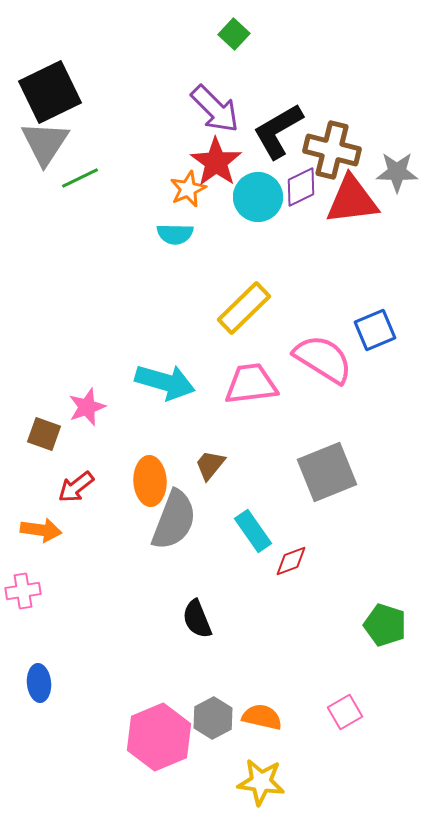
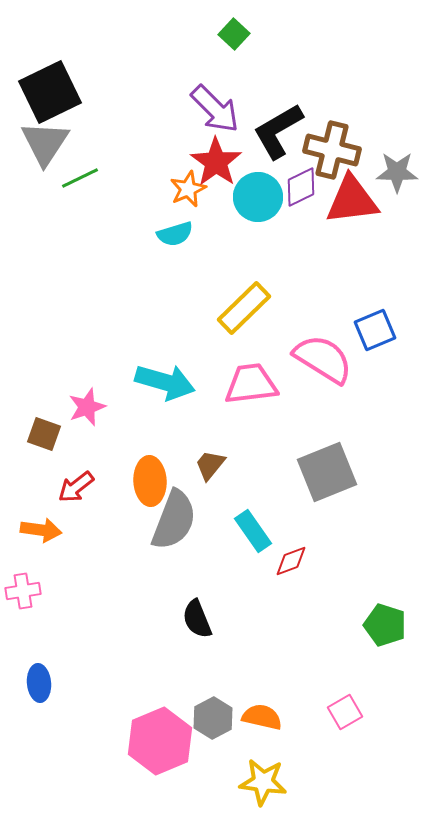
cyan semicircle: rotated 18 degrees counterclockwise
pink hexagon: moved 1 px right, 4 px down
yellow star: moved 2 px right
